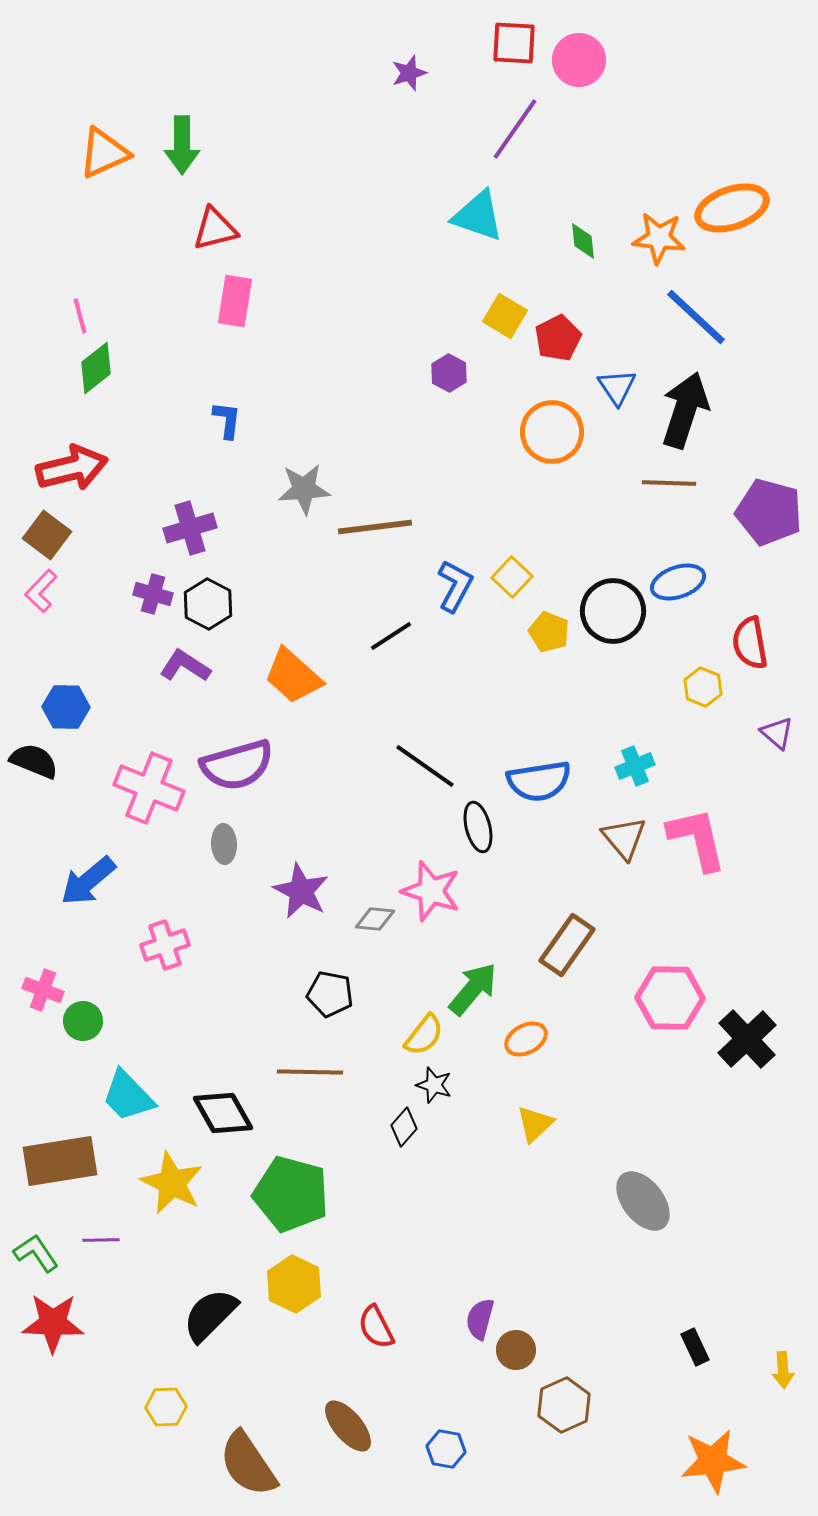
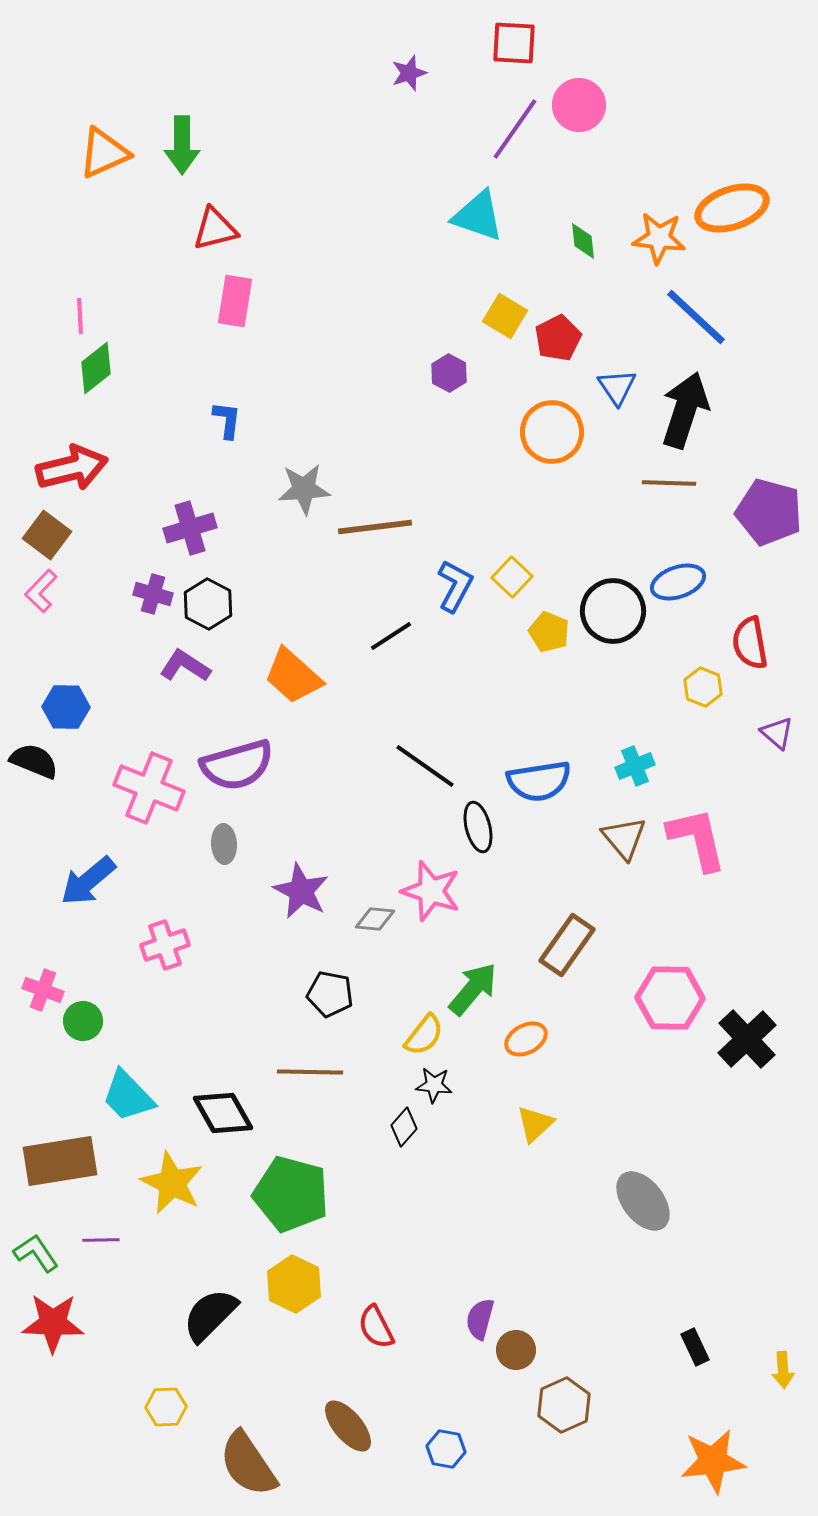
pink circle at (579, 60): moved 45 px down
pink line at (80, 316): rotated 12 degrees clockwise
black star at (434, 1085): rotated 12 degrees counterclockwise
